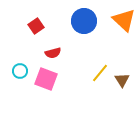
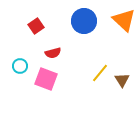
cyan circle: moved 5 px up
